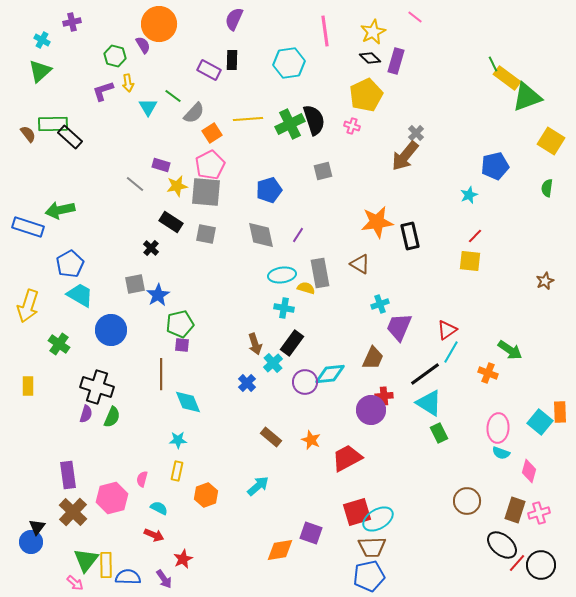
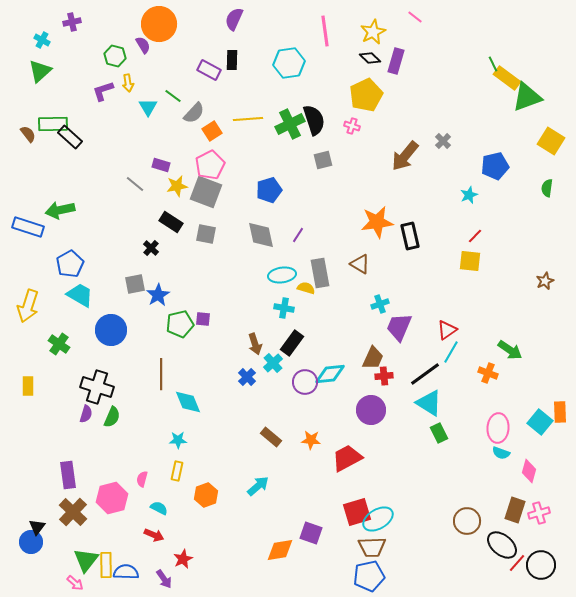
orange square at (212, 133): moved 2 px up
gray cross at (416, 133): moved 27 px right, 8 px down
gray square at (323, 171): moved 11 px up
gray square at (206, 192): rotated 16 degrees clockwise
purple square at (182, 345): moved 21 px right, 26 px up
blue cross at (247, 383): moved 6 px up
red cross at (384, 396): moved 20 px up
orange star at (311, 440): rotated 18 degrees counterclockwise
brown circle at (467, 501): moved 20 px down
blue semicircle at (128, 577): moved 2 px left, 5 px up
